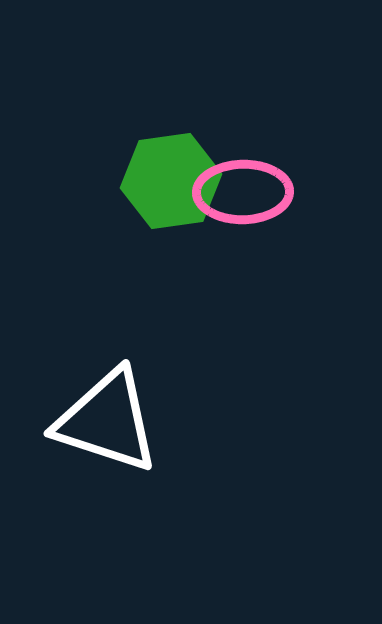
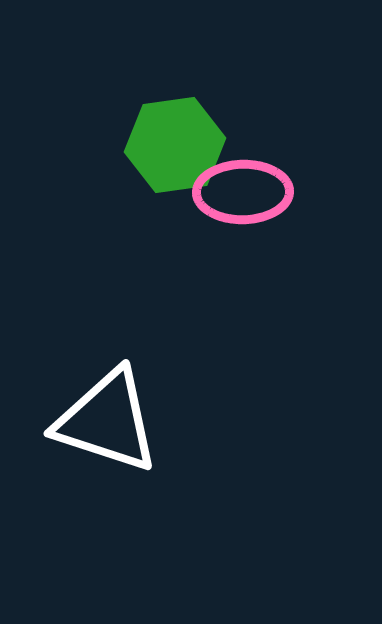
green hexagon: moved 4 px right, 36 px up
